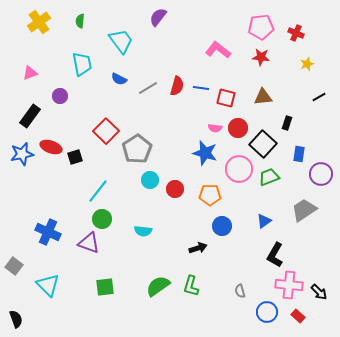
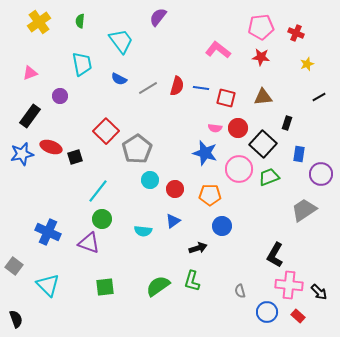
blue triangle at (264, 221): moved 91 px left
green L-shape at (191, 286): moved 1 px right, 5 px up
